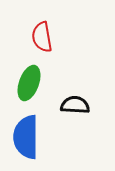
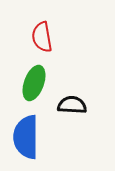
green ellipse: moved 5 px right
black semicircle: moved 3 px left
